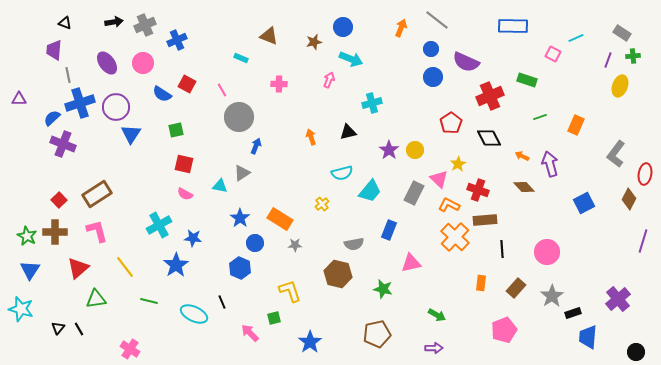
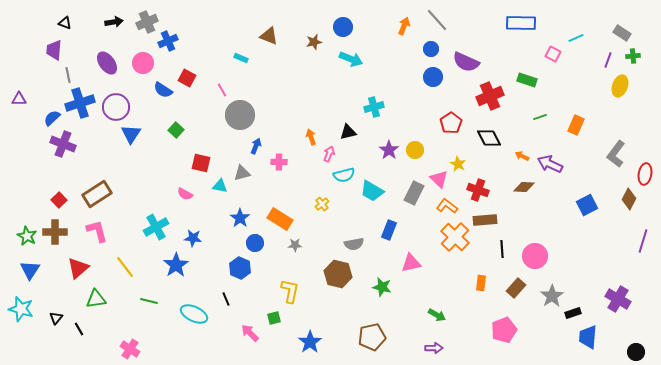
gray line at (437, 20): rotated 10 degrees clockwise
gray cross at (145, 25): moved 2 px right, 3 px up
blue rectangle at (513, 26): moved 8 px right, 3 px up
orange arrow at (401, 28): moved 3 px right, 2 px up
blue cross at (177, 40): moved 9 px left, 1 px down
pink arrow at (329, 80): moved 74 px down
red square at (187, 84): moved 6 px up
pink cross at (279, 84): moved 78 px down
blue semicircle at (162, 94): moved 1 px right, 4 px up
cyan cross at (372, 103): moved 2 px right, 4 px down
gray circle at (239, 117): moved 1 px right, 2 px up
green square at (176, 130): rotated 35 degrees counterclockwise
red square at (184, 164): moved 17 px right, 1 px up
yellow star at (458, 164): rotated 14 degrees counterclockwise
purple arrow at (550, 164): rotated 50 degrees counterclockwise
gray triangle at (242, 173): rotated 18 degrees clockwise
cyan semicircle at (342, 173): moved 2 px right, 2 px down
brown diamond at (524, 187): rotated 45 degrees counterclockwise
cyan trapezoid at (370, 191): moved 2 px right; rotated 80 degrees clockwise
blue square at (584, 203): moved 3 px right, 2 px down
orange L-shape at (449, 205): moved 2 px left, 1 px down; rotated 10 degrees clockwise
cyan cross at (159, 225): moved 3 px left, 2 px down
pink circle at (547, 252): moved 12 px left, 4 px down
green star at (383, 289): moved 1 px left, 2 px up
yellow L-shape at (290, 291): rotated 30 degrees clockwise
purple cross at (618, 299): rotated 20 degrees counterclockwise
black line at (222, 302): moved 4 px right, 3 px up
black triangle at (58, 328): moved 2 px left, 10 px up
brown pentagon at (377, 334): moved 5 px left, 3 px down
